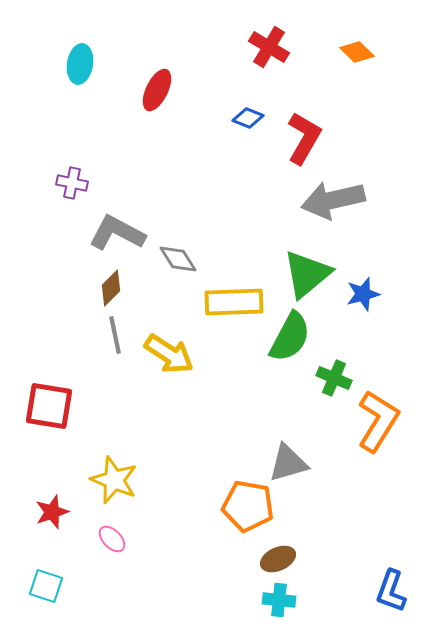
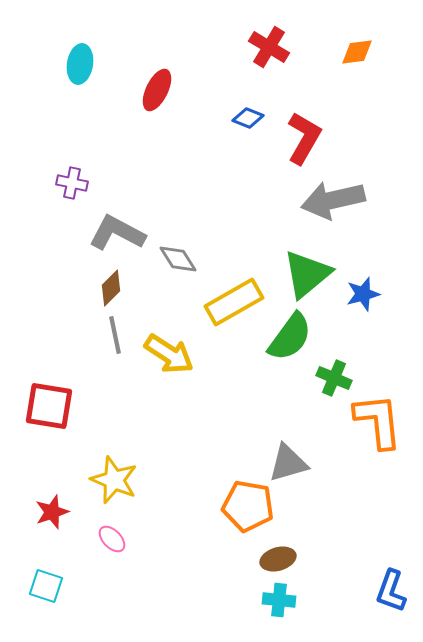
orange diamond: rotated 52 degrees counterclockwise
yellow rectangle: rotated 28 degrees counterclockwise
green semicircle: rotated 8 degrees clockwise
orange L-shape: rotated 38 degrees counterclockwise
brown ellipse: rotated 8 degrees clockwise
